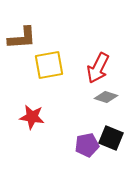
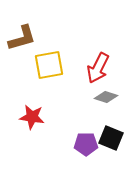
brown L-shape: rotated 12 degrees counterclockwise
purple pentagon: moved 1 px left, 1 px up; rotated 10 degrees clockwise
